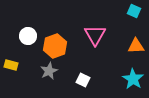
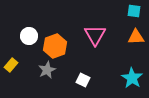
cyan square: rotated 16 degrees counterclockwise
white circle: moved 1 px right
orange triangle: moved 9 px up
yellow rectangle: rotated 64 degrees counterclockwise
gray star: moved 2 px left, 1 px up
cyan star: moved 1 px left, 1 px up
